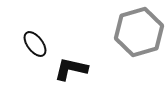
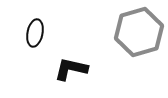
black ellipse: moved 11 px up; rotated 48 degrees clockwise
